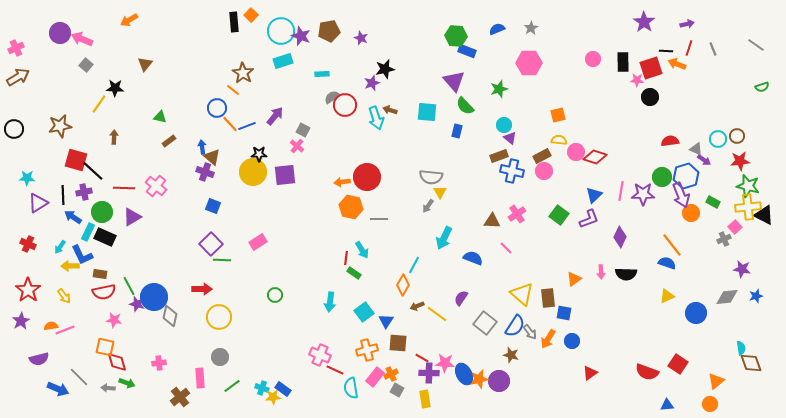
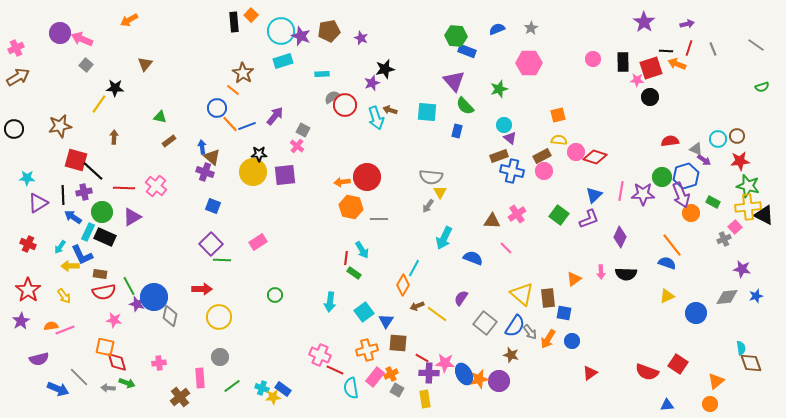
cyan line at (414, 265): moved 3 px down
